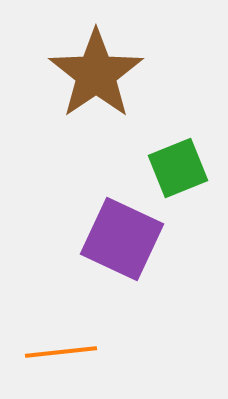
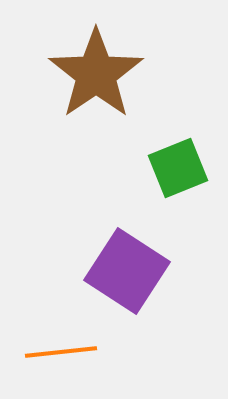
purple square: moved 5 px right, 32 px down; rotated 8 degrees clockwise
